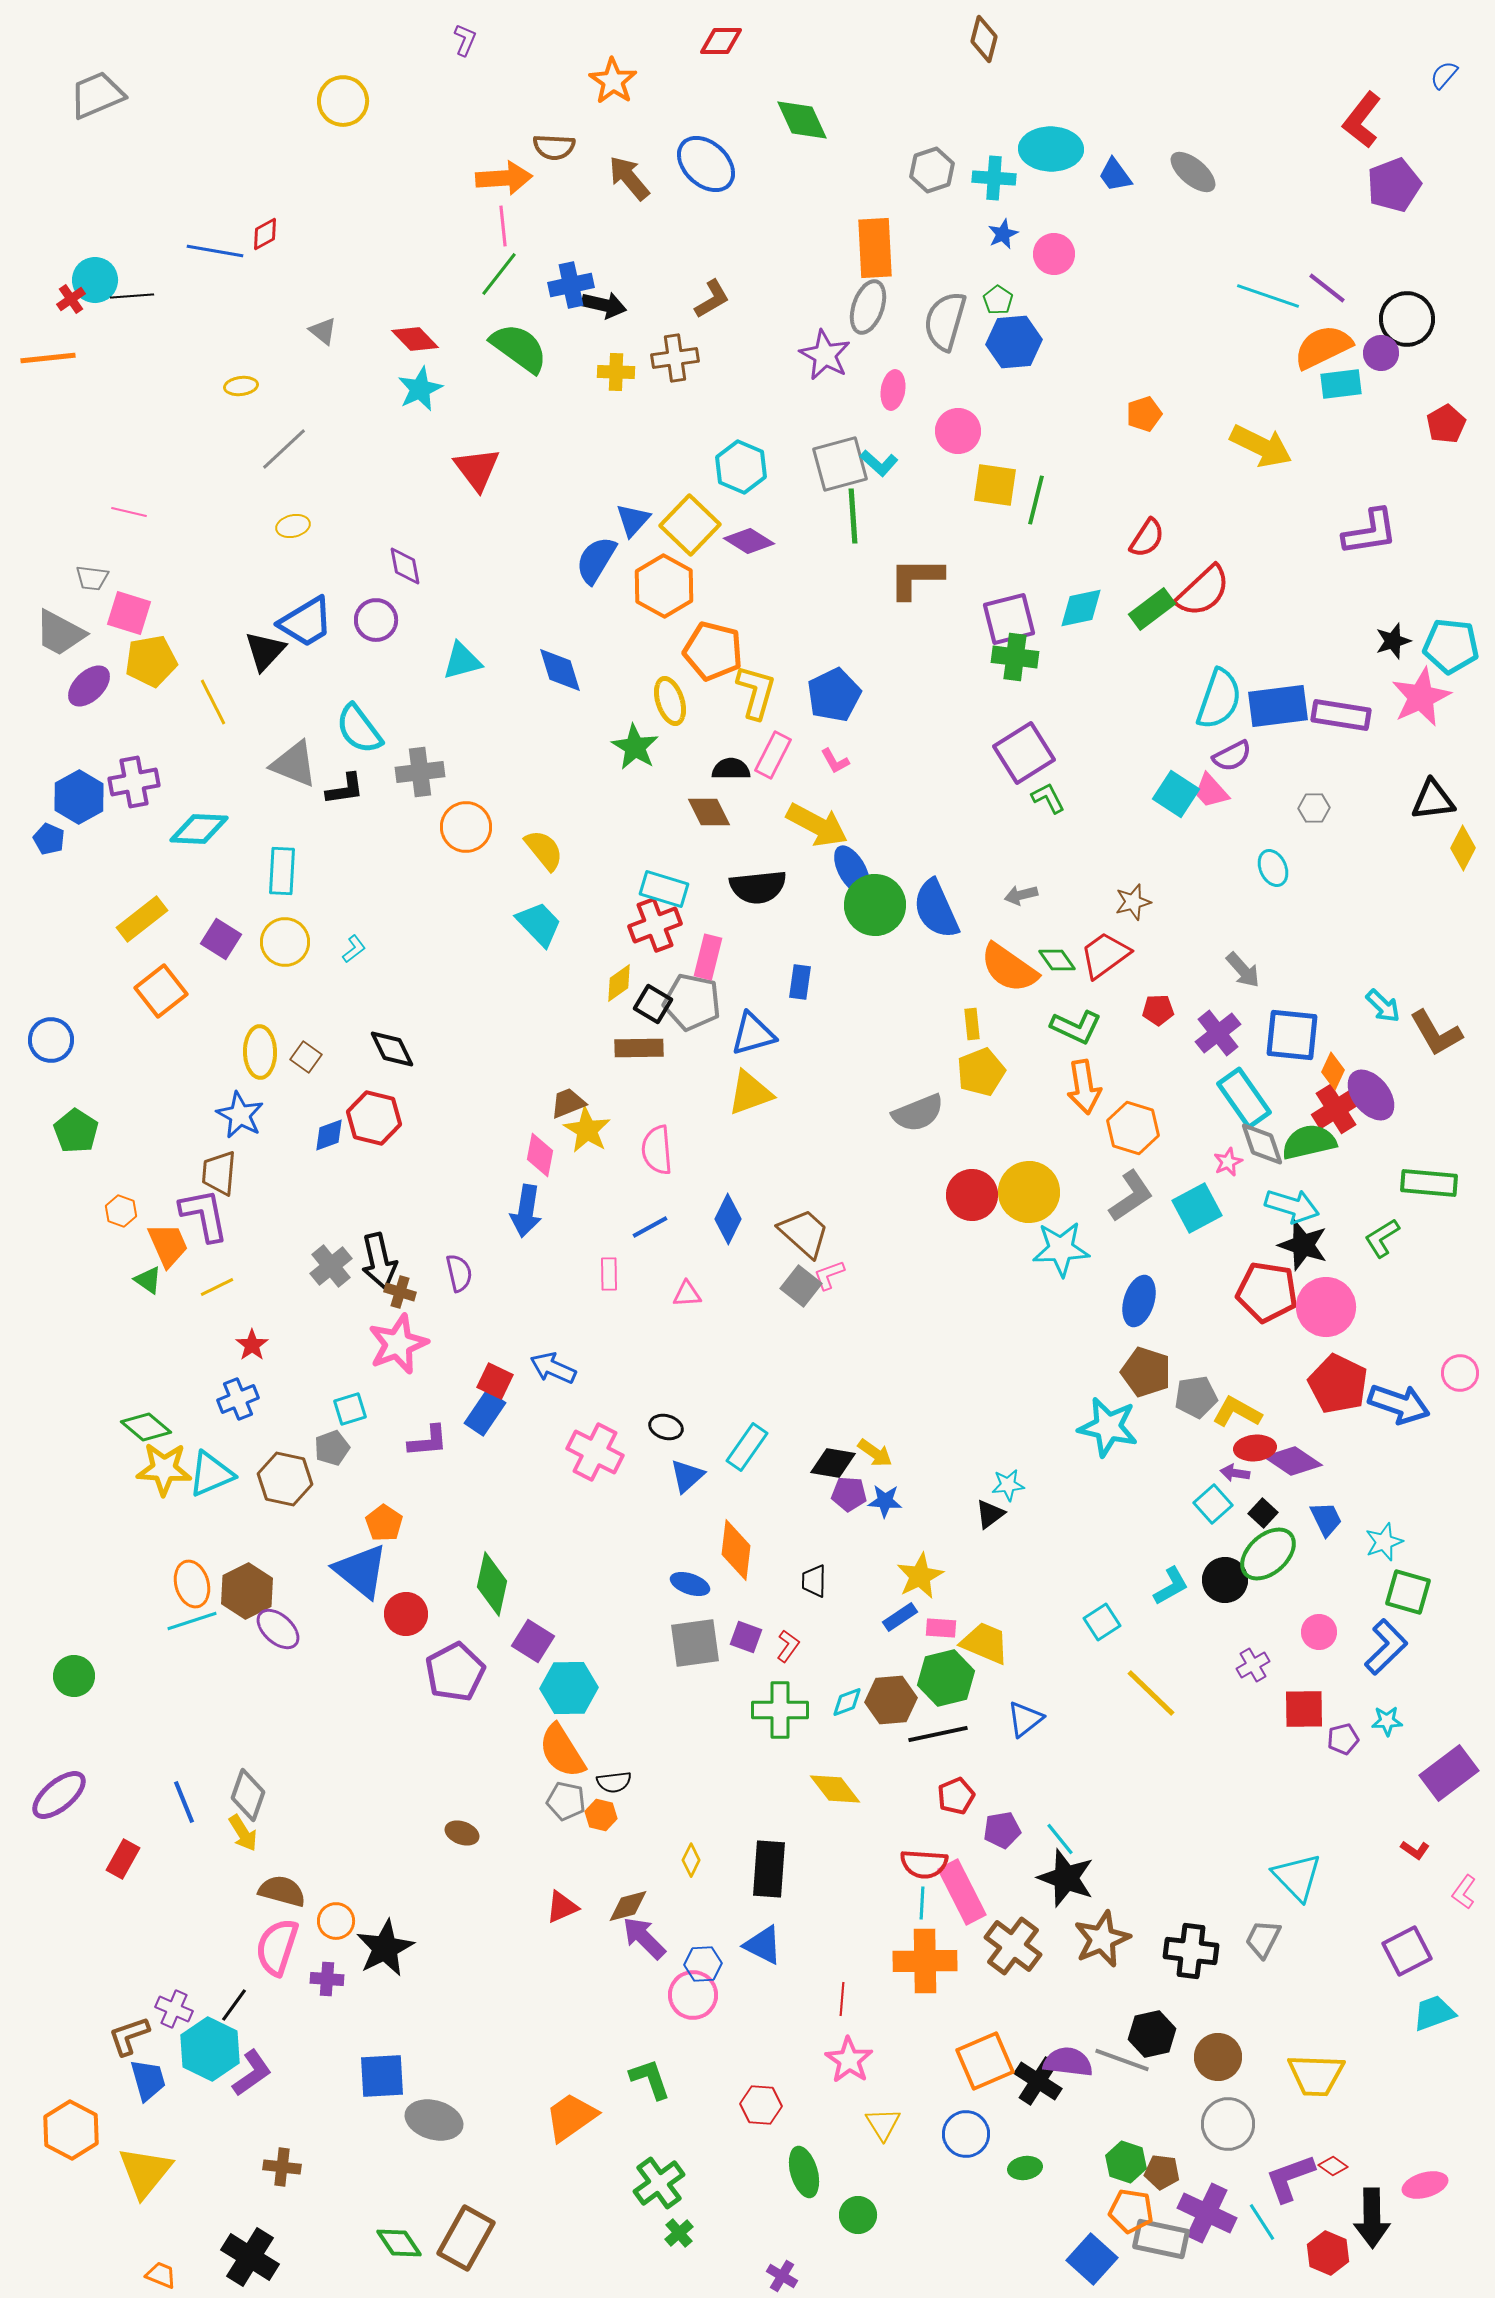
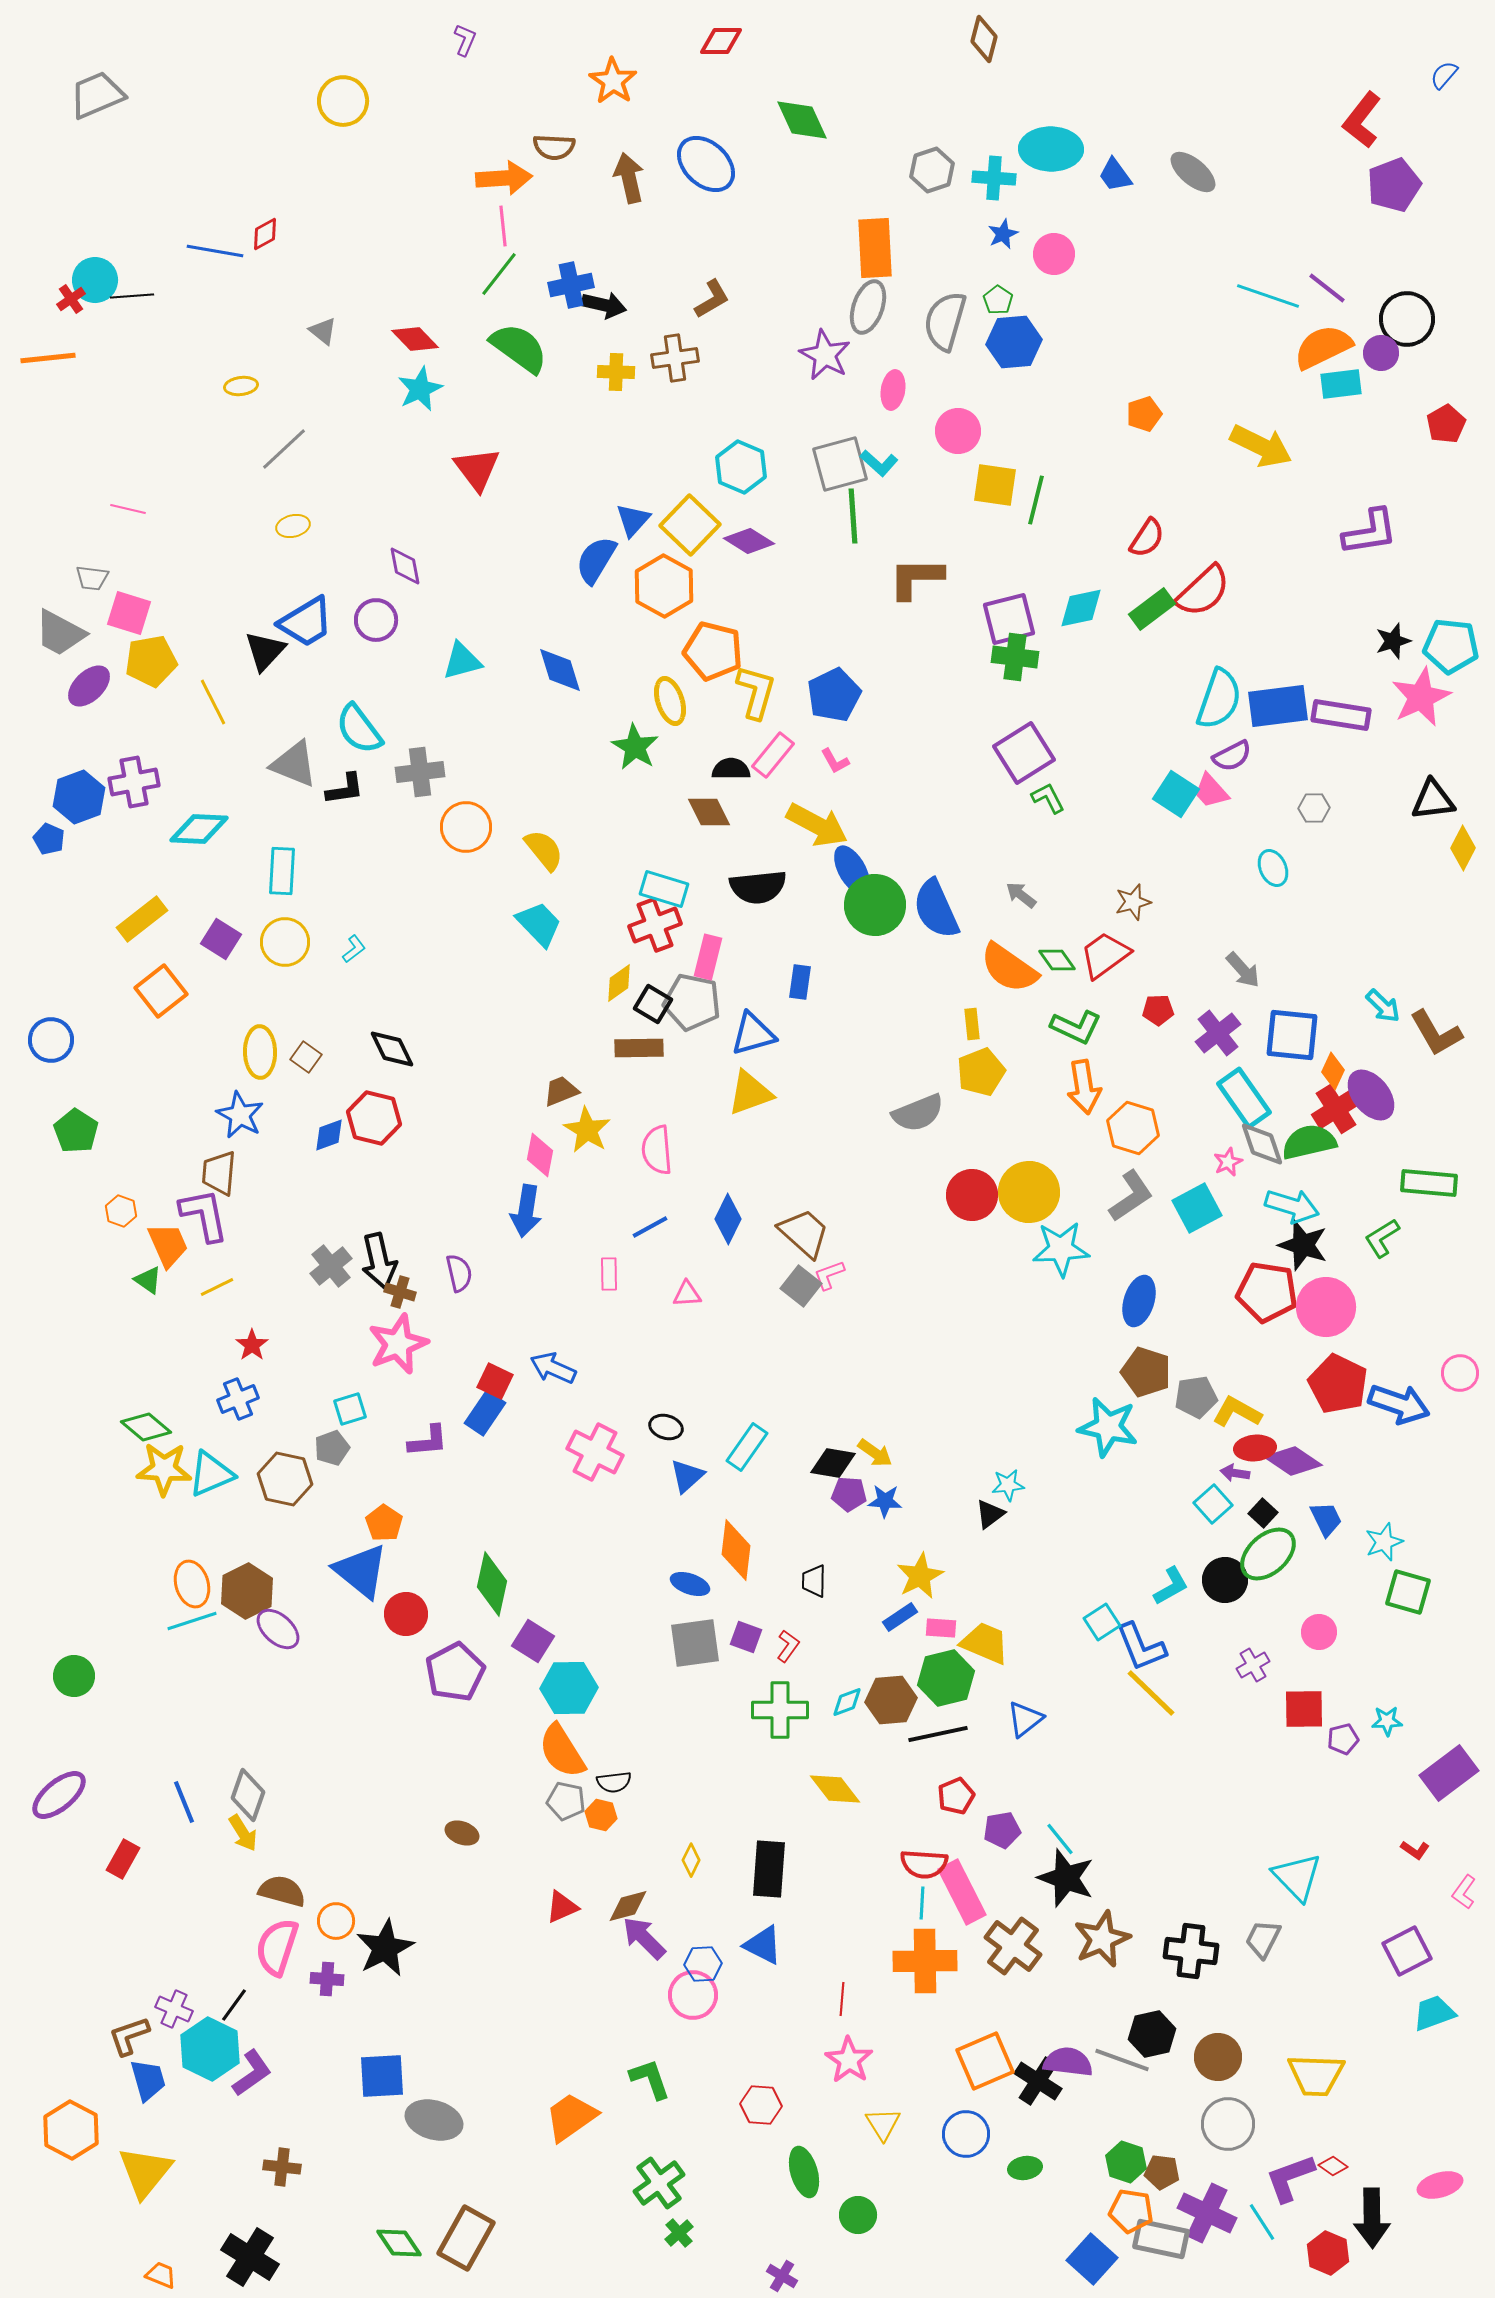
brown arrow at (629, 178): rotated 27 degrees clockwise
pink line at (129, 512): moved 1 px left, 3 px up
pink rectangle at (773, 755): rotated 12 degrees clockwise
blue hexagon at (79, 797): rotated 9 degrees clockwise
gray arrow at (1021, 895): rotated 52 degrees clockwise
brown trapezoid at (568, 1103): moved 7 px left, 12 px up
blue L-shape at (1386, 1647): moved 245 px left; rotated 112 degrees clockwise
pink ellipse at (1425, 2185): moved 15 px right
